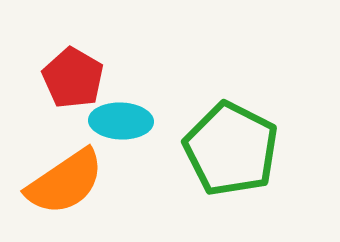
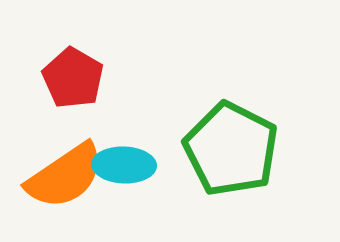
cyan ellipse: moved 3 px right, 44 px down
orange semicircle: moved 6 px up
